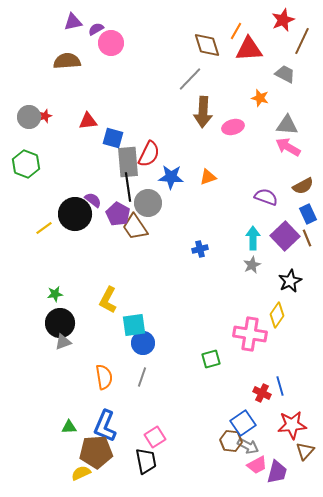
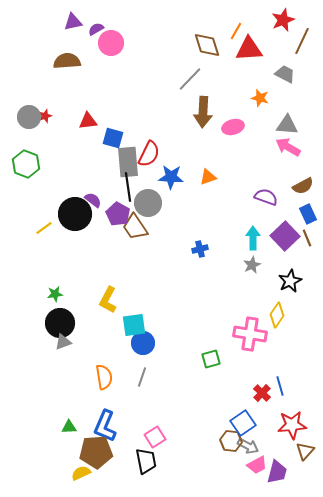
red cross at (262, 393): rotated 18 degrees clockwise
